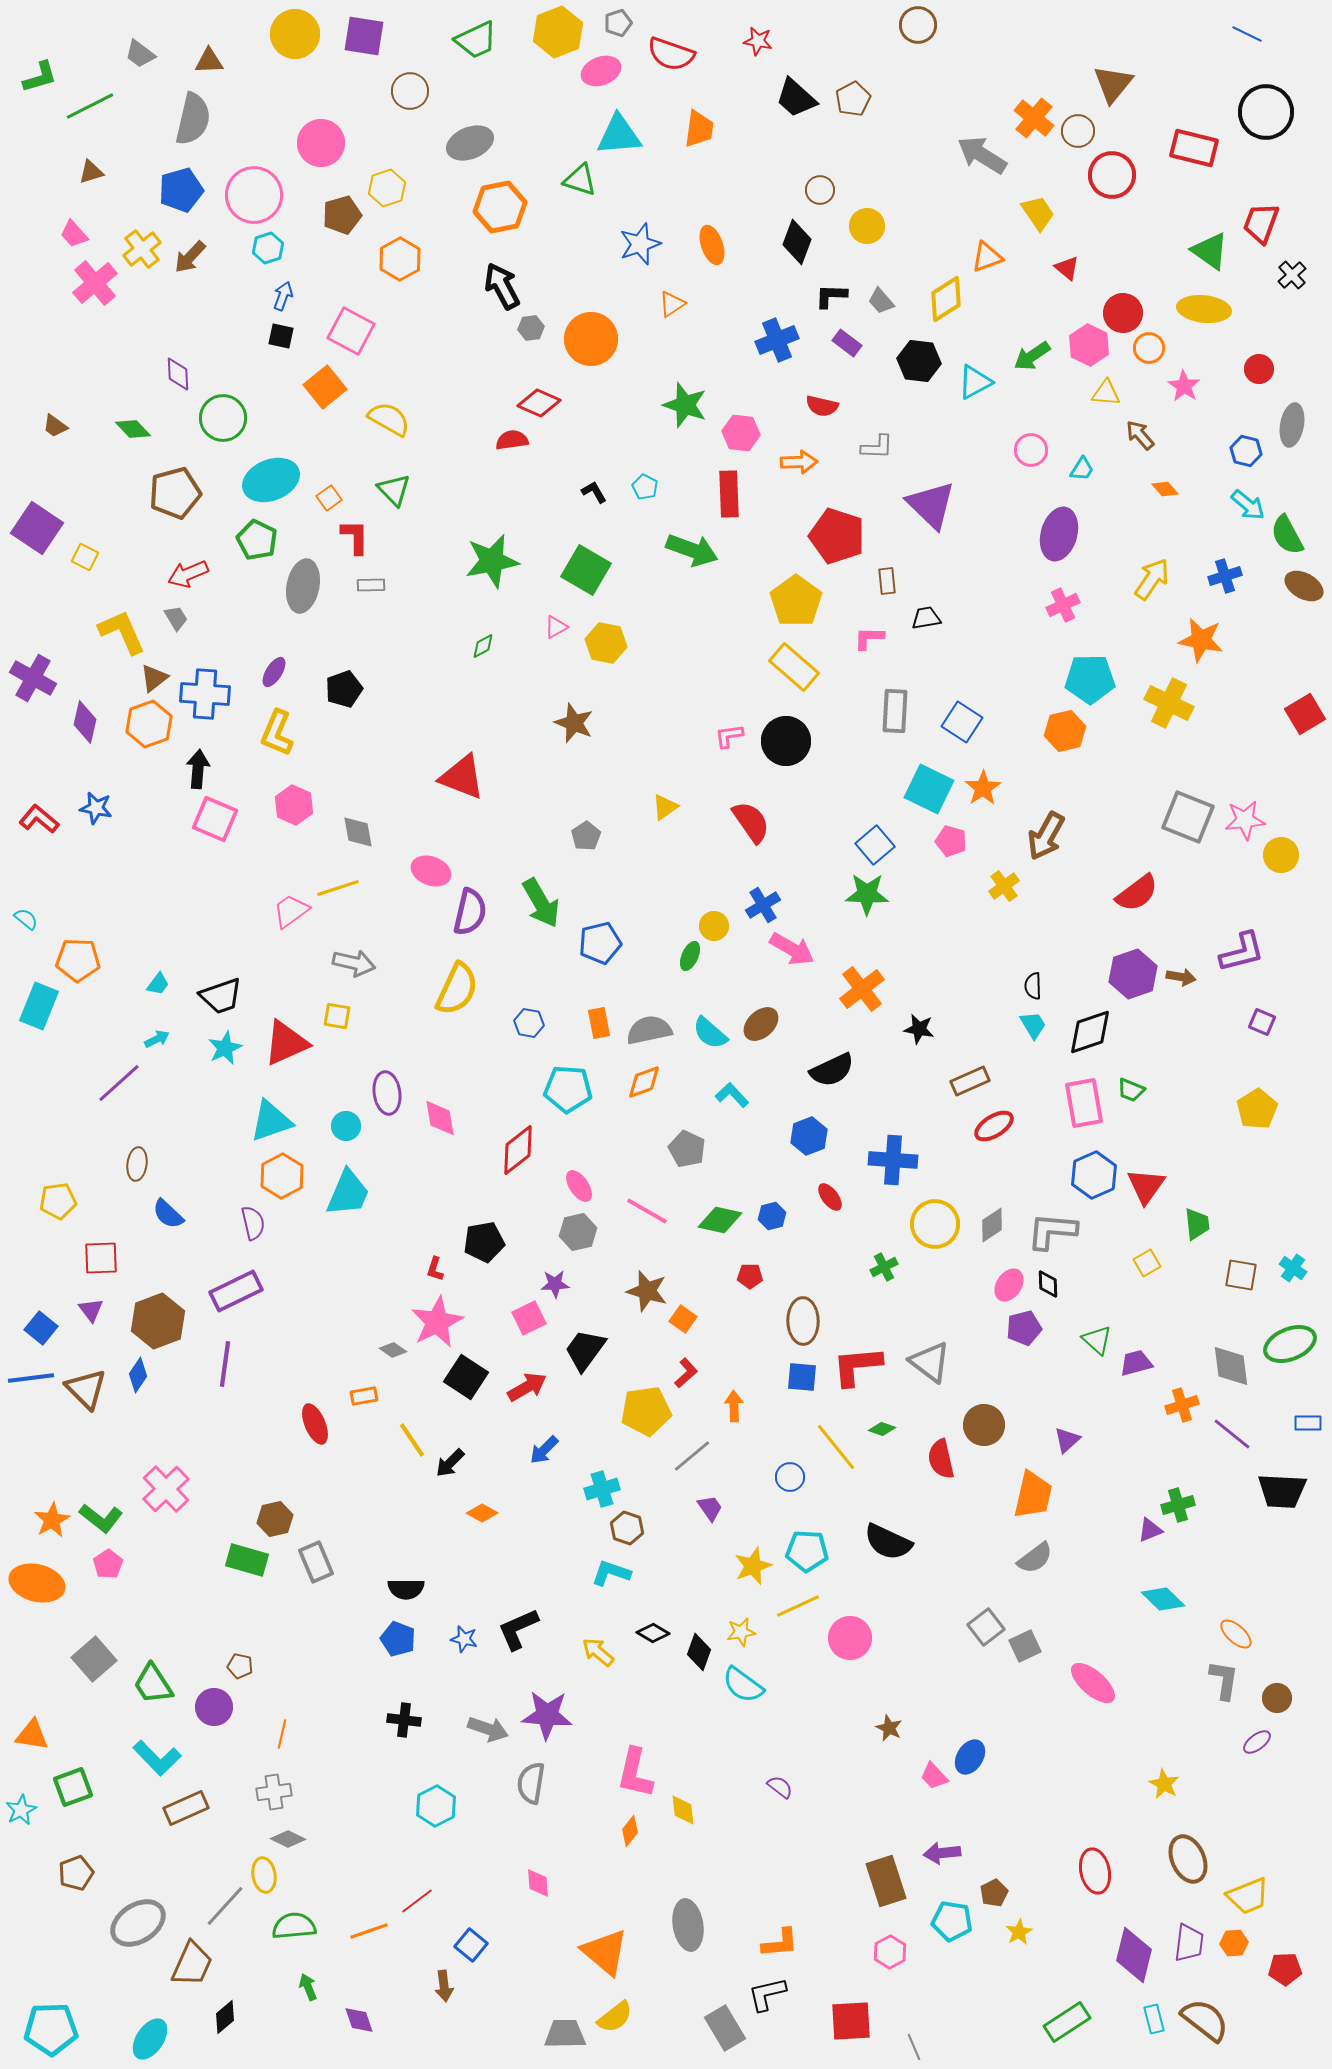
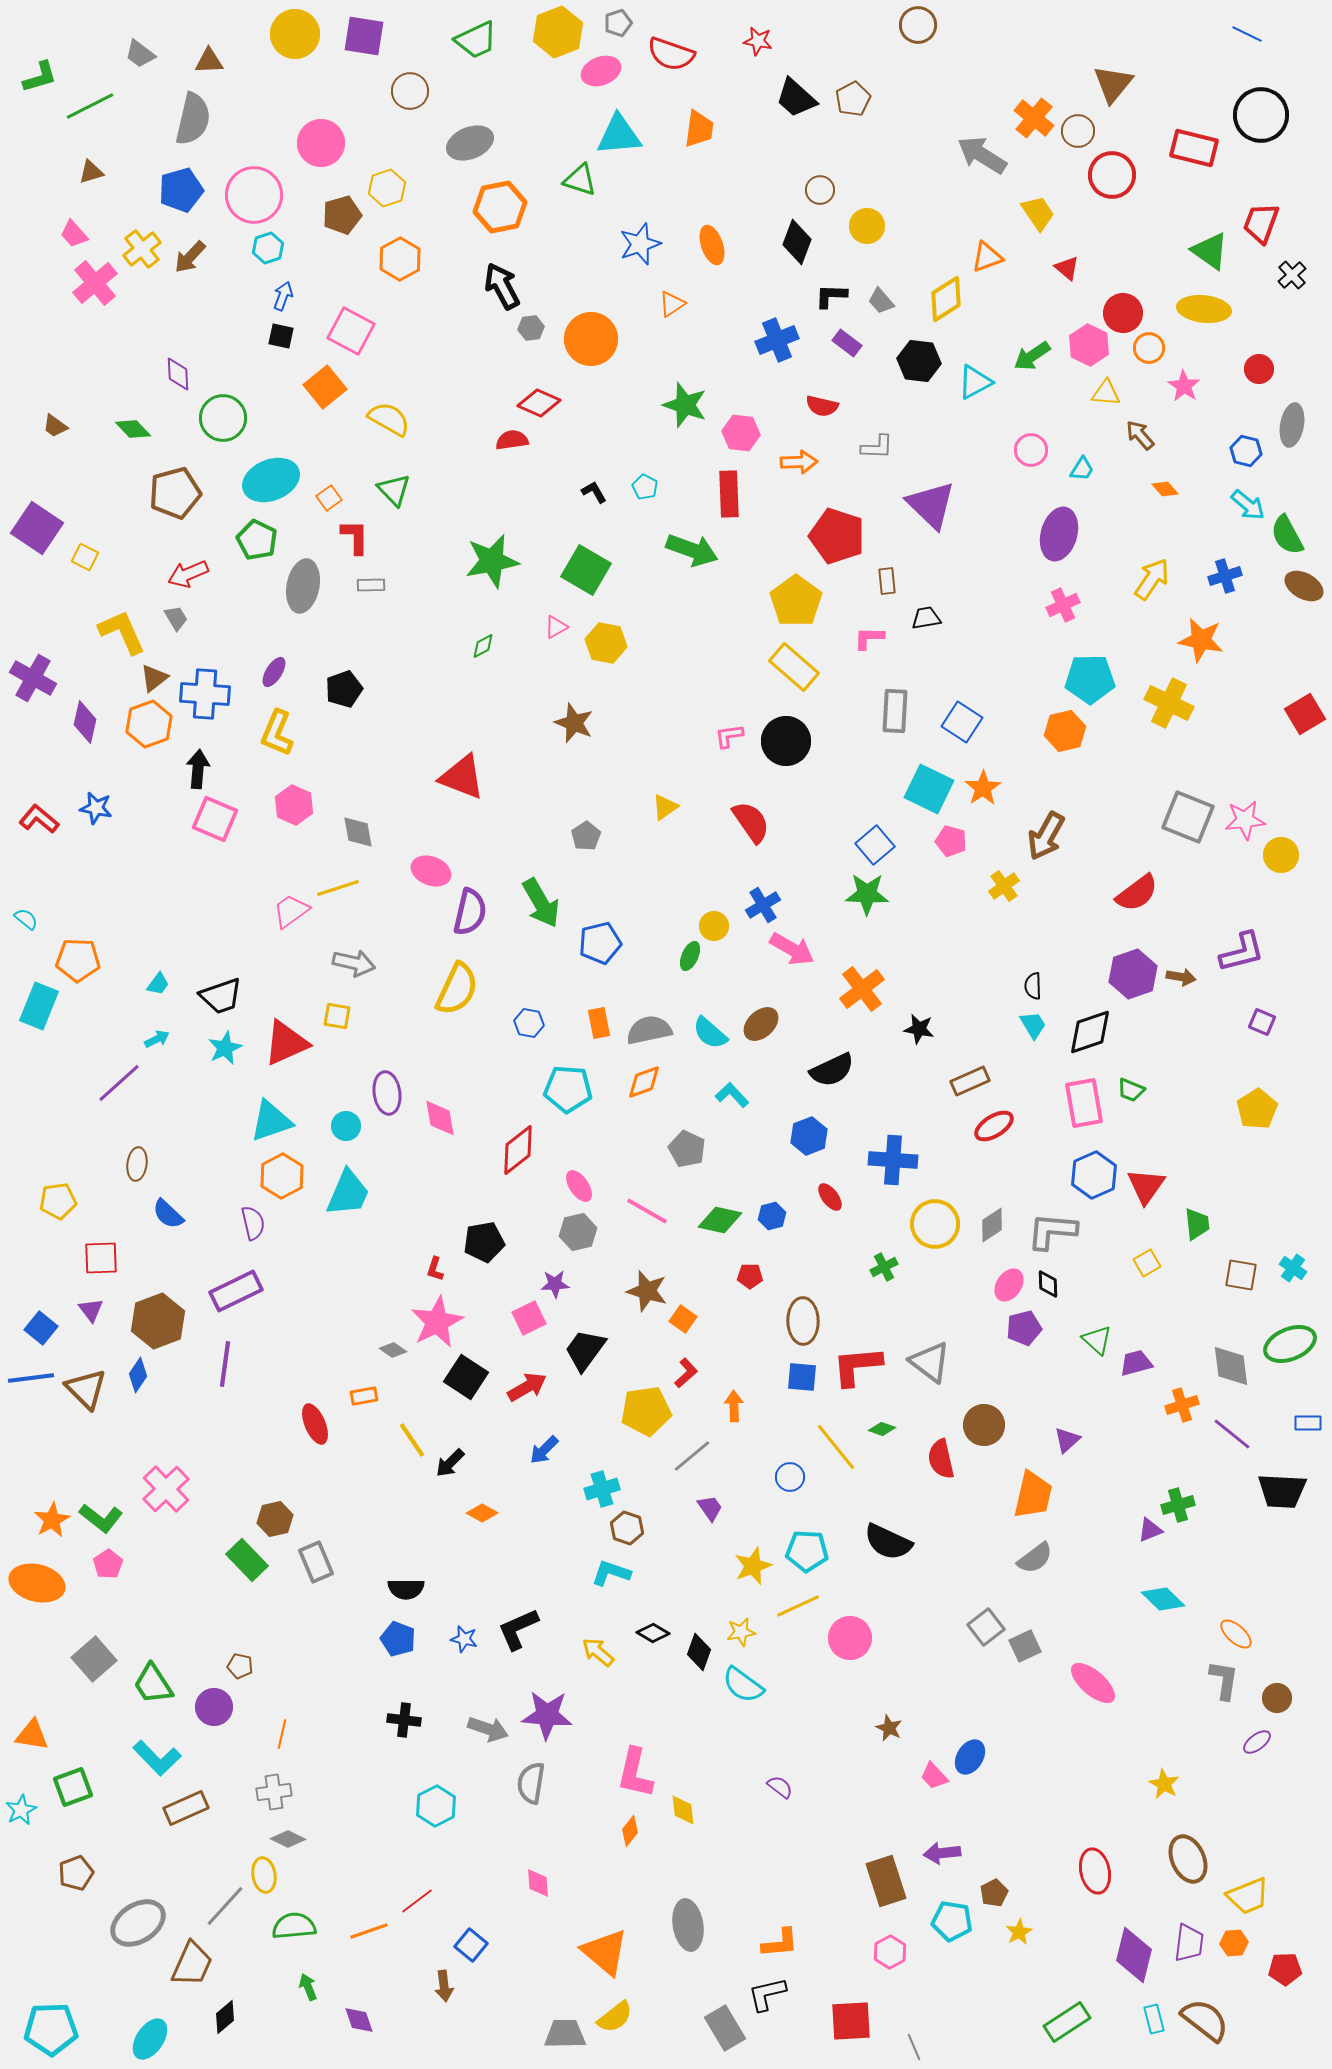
black circle at (1266, 112): moved 5 px left, 3 px down
green rectangle at (247, 1560): rotated 30 degrees clockwise
